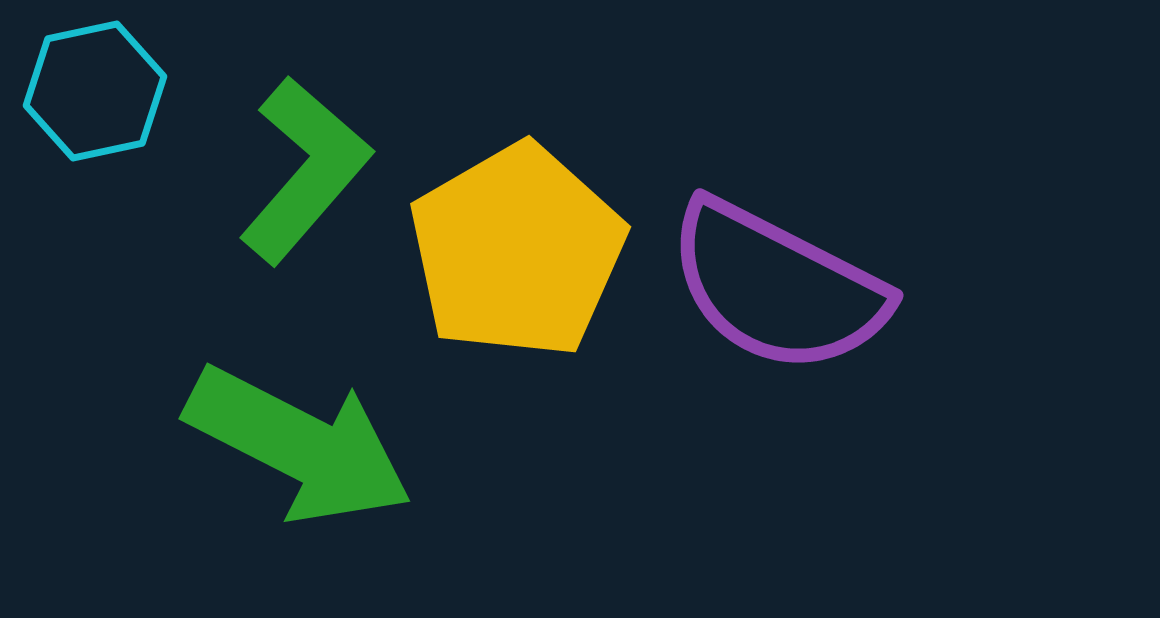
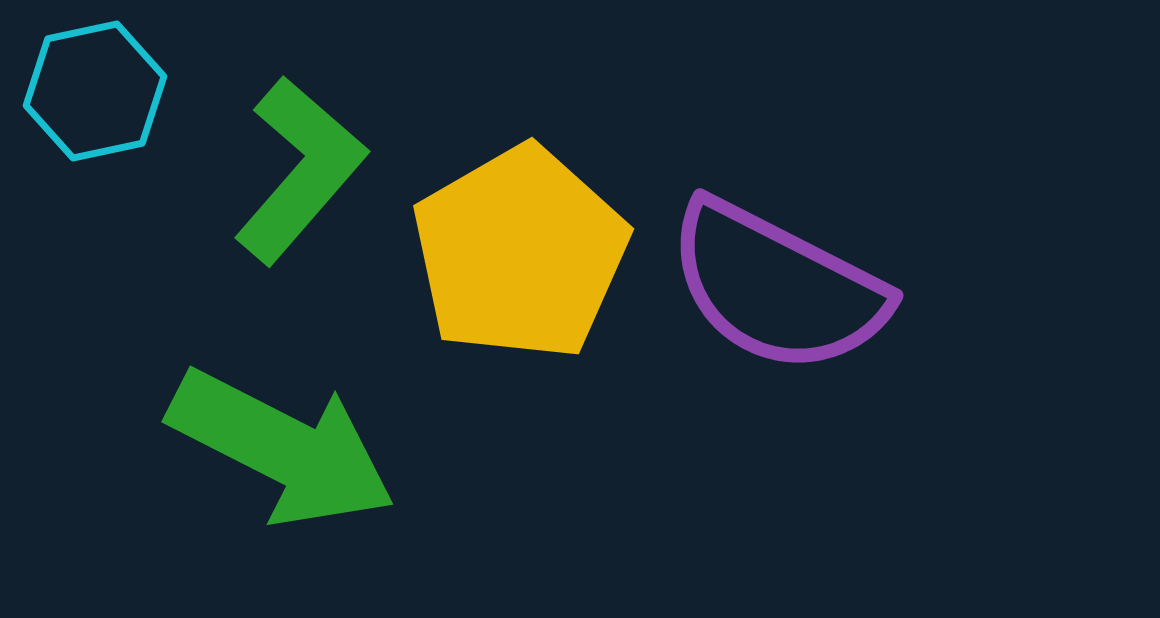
green L-shape: moved 5 px left
yellow pentagon: moved 3 px right, 2 px down
green arrow: moved 17 px left, 3 px down
